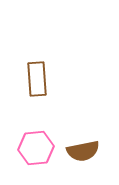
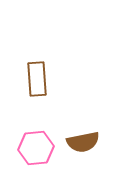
brown semicircle: moved 9 px up
